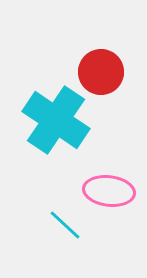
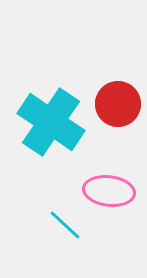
red circle: moved 17 px right, 32 px down
cyan cross: moved 5 px left, 2 px down
